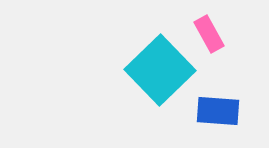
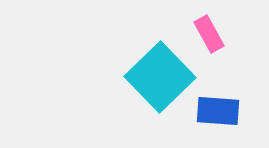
cyan square: moved 7 px down
